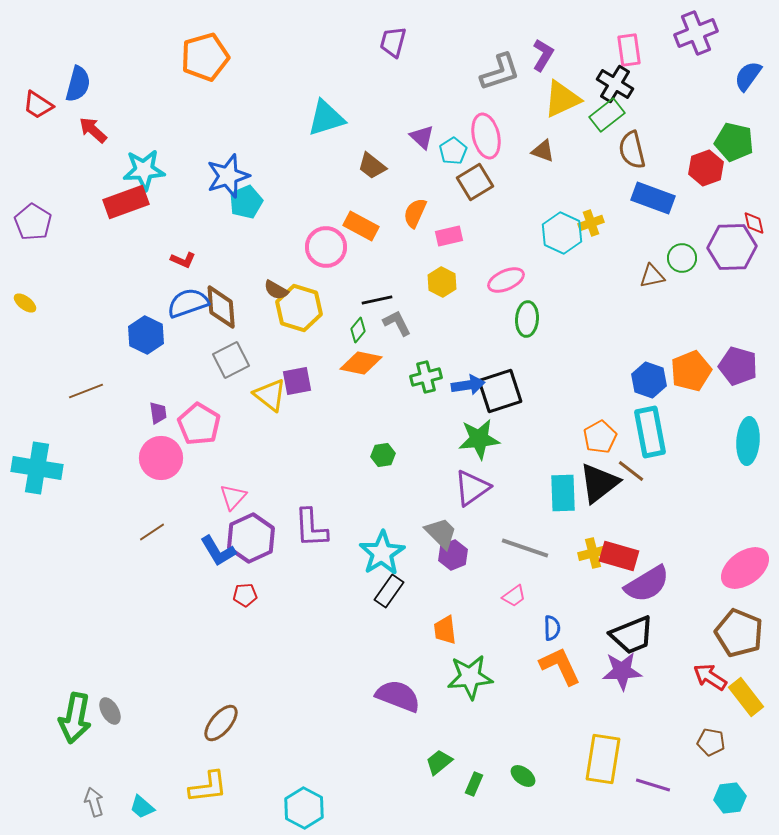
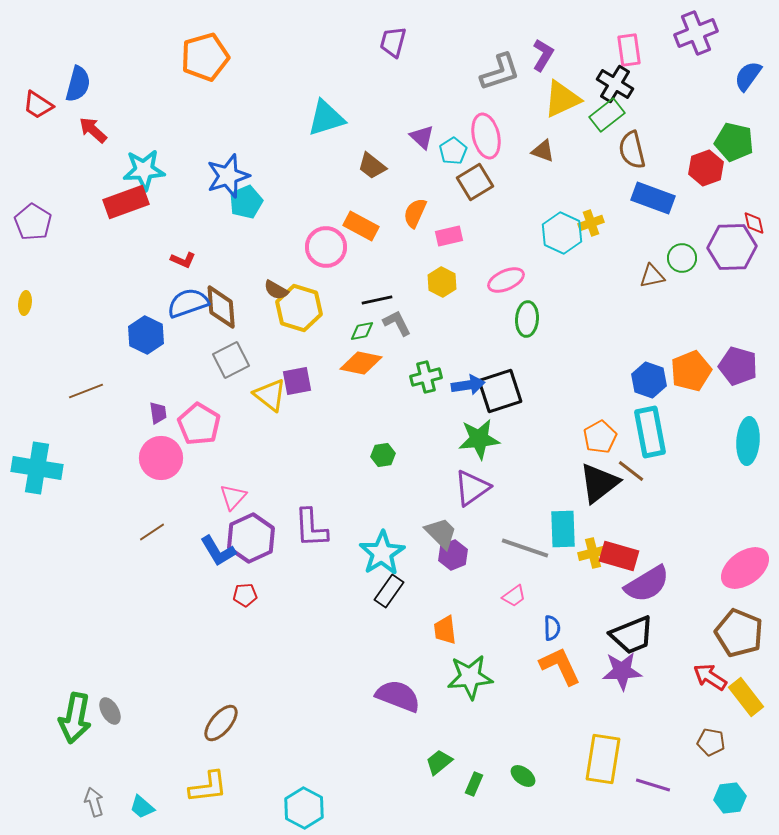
yellow ellipse at (25, 303): rotated 60 degrees clockwise
green diamond at (358, 330): moved 4 px right, 1 px down; rotated 40 degrees clockwise
cyan rectangle at (563, 493): moved 36 px down
